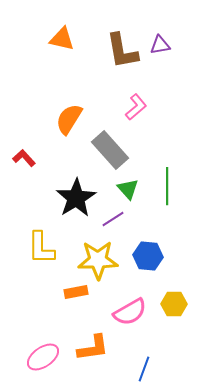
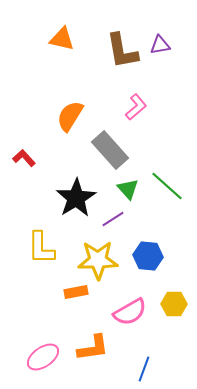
orange semicircle: moved 1 px right, 3 px up
green line: rotated 48 degrees counterclockwise
